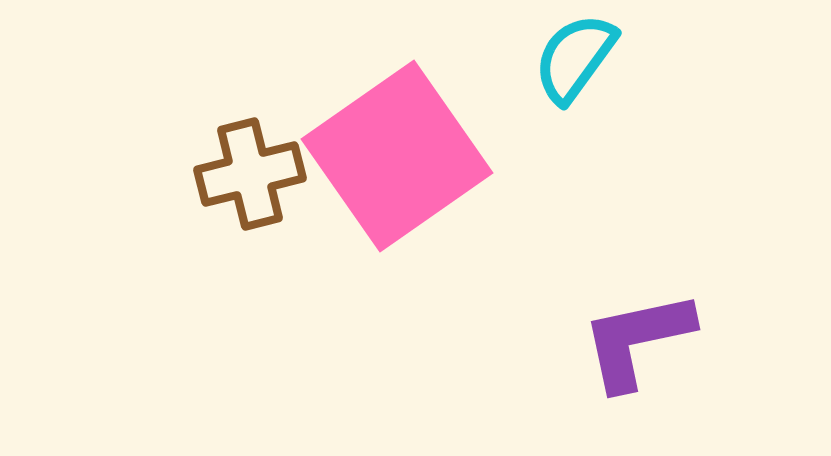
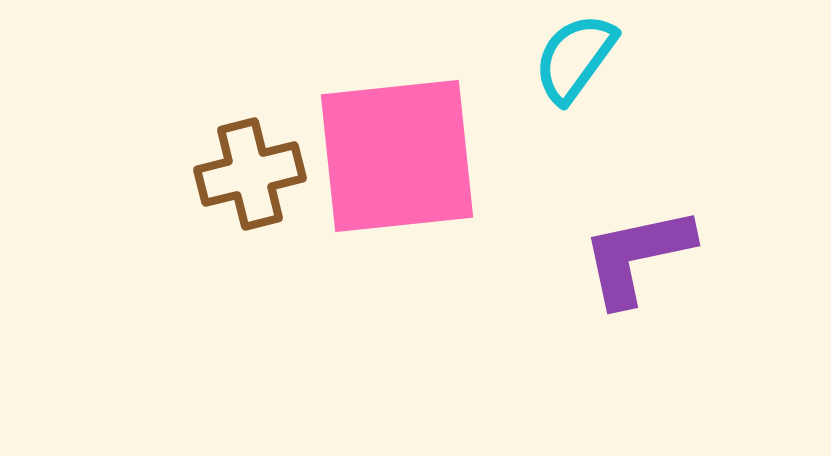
pink square: rotated 29 degrees clockwise
purple L-shape: moved 84 px up
